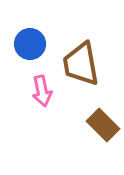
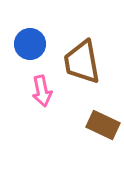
brown trapezoid: moved 1 px right, 2 px up
brown rectangle: rotated 20 degrees counterclockwise
